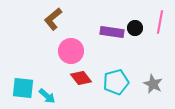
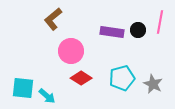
black circle: moved 3 px right, 2 px down
red diamond: rotated 20 degrees counterclockwise
cyan pentagon: moved 6 px right, 4 px up
